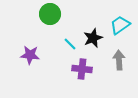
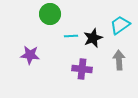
cyan line: moved 1 px right, 8 px up; rotated 48 degrees counterclockwise
